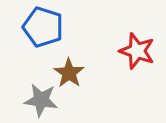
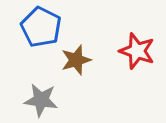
blue pentagon: moved 2 px left; rotated 9 degrees clockwise
brown star: moved 7 px right, 13 px up; rotated 20 degrees clockwise
